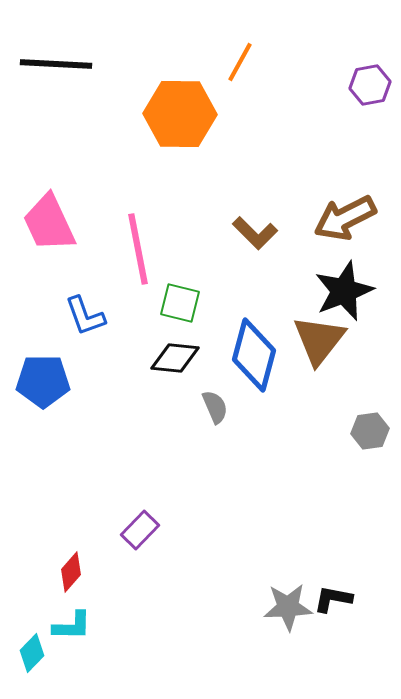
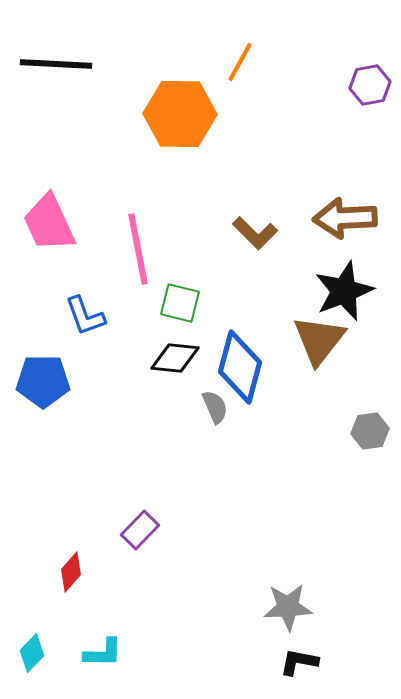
brown arrow: rotated 24 degrees clockwise
blue diamond: moved 14 px left, 12 px down
black L-shape: moved 34 px left, 63 px down
cyan L-shape: moved 31 px right, 27 px down
